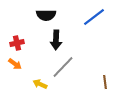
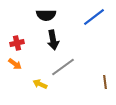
black arrow: moved 3 px left; rotated 12 degrees counterclockwise
gray line: rotated 10 degrees clockwise
